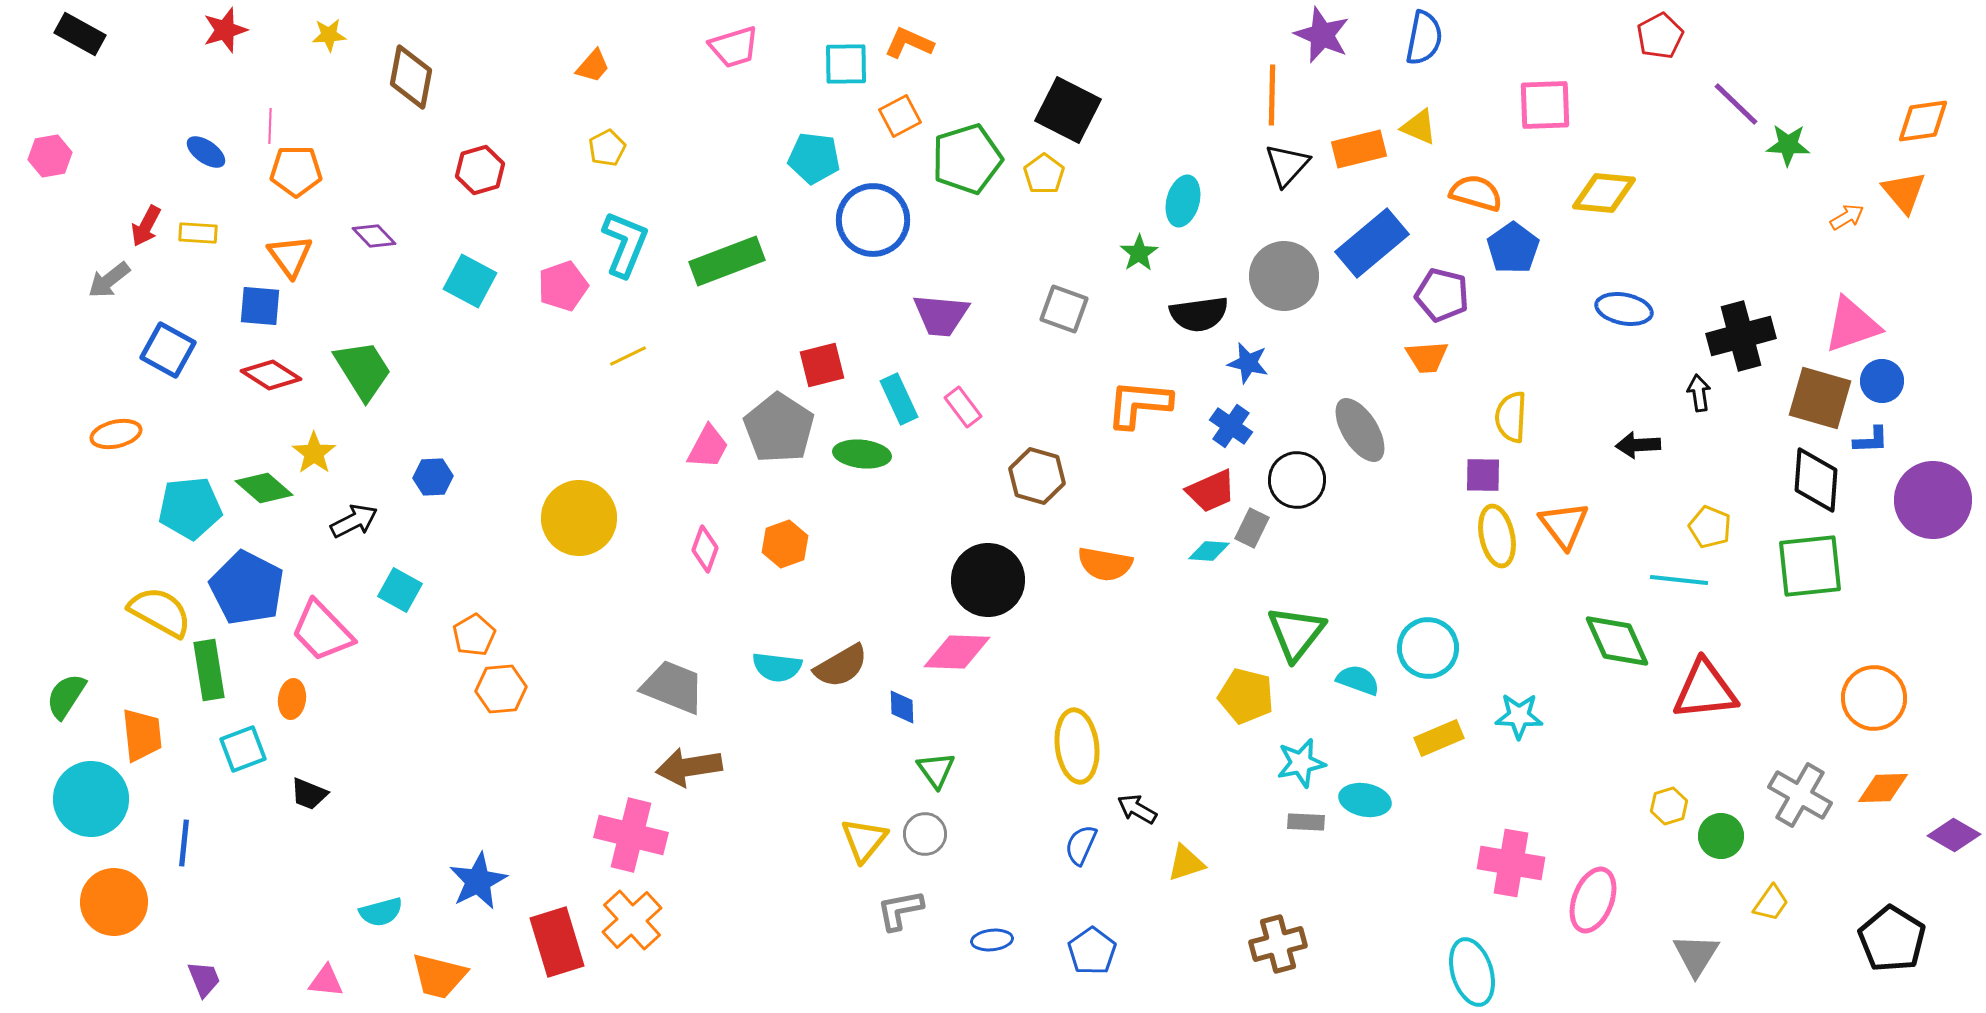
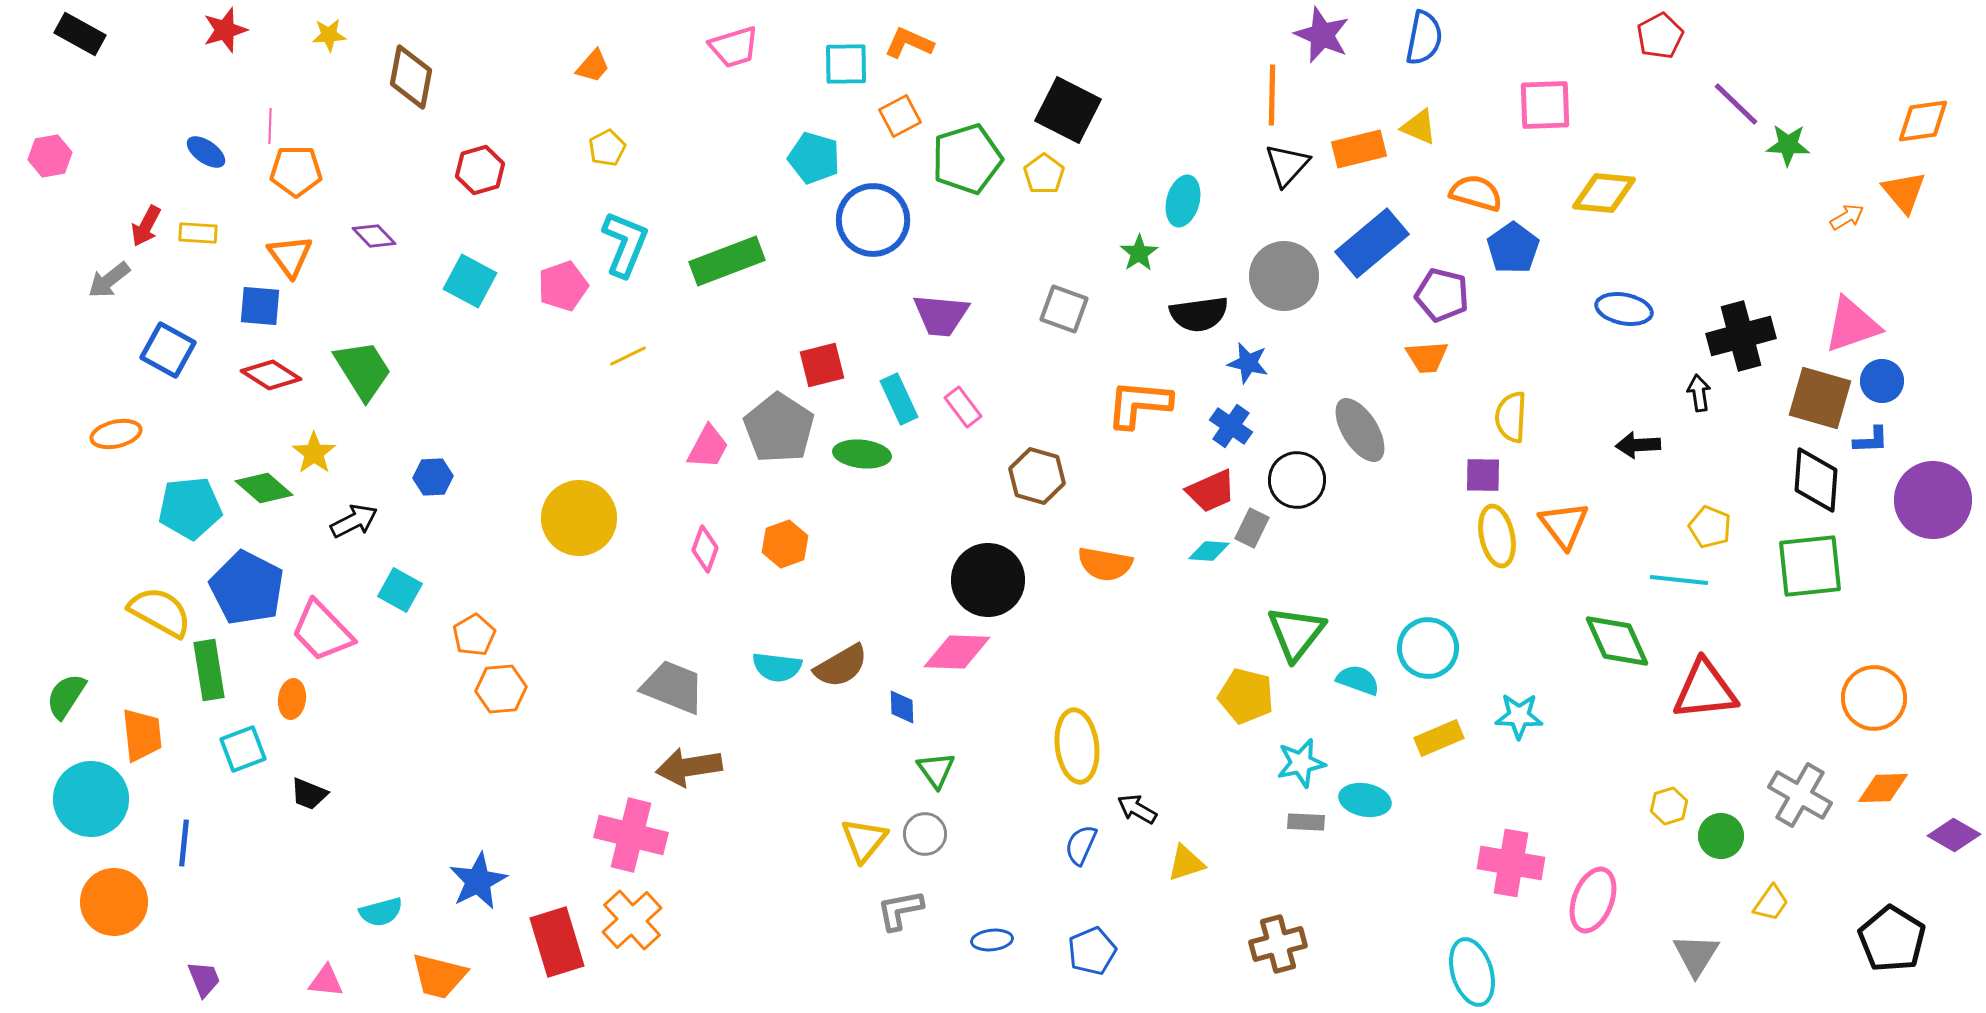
cyan pentagon at (814, 158): rotated 9 degrees clockwise
blue pentagon at (1092, 951): rotated 12 degrees clockwise
